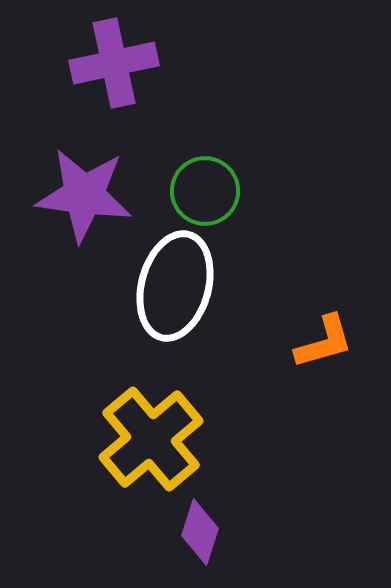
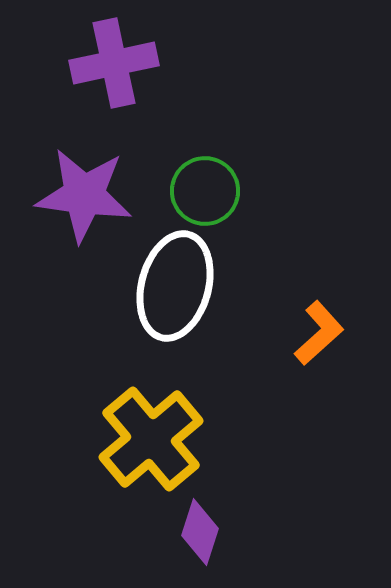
orange L-shape: moved 5 px left, 9 px up; rotated 26 degrees counterclockwise
